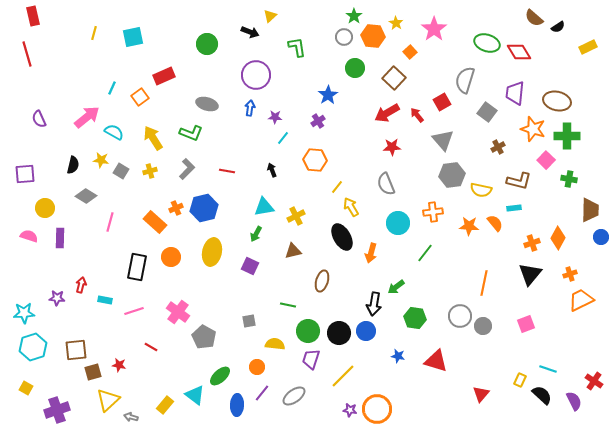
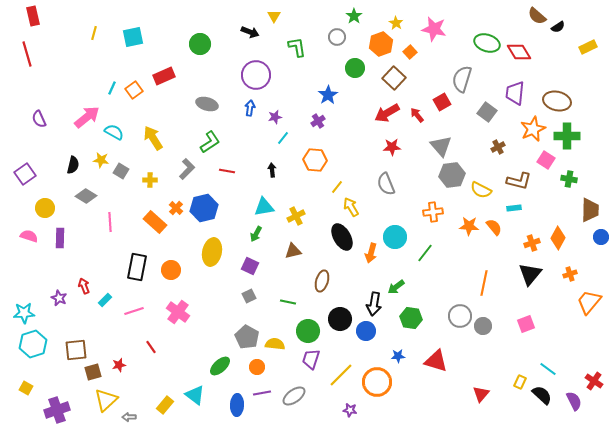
yellow triangle at (270, 16): moved 4 px right; rotated 16 degrees counterclockwise
brown semicircle at (534, 18): moved 3 px right, 2 px up
pink star at (434, 29): rotated 25 degrees counterclockwise
orange hexagon at (373, 36): moved 8 px right, 8 px down; rotated 25 degrees counterclockwise
gray circle at (344, 37): moved 7 px left
green circle at (207, 44): moved 7 px left
gray semicircle at (465, 80): moved 3 px left, 1 px up
orange square at (140, 97): moved 6 px left, 7 px up
purple star at (275, 117): rotated 16 degrees counterclockwise
orange star at (533, 129): rotated 30 degrees clockwise
green L-shape at (191, 133): moved 19 px right, 9 px down; rotated 55 degrees counterclockwise
gray triangle at (443, 140): moved 2 px left, 6 px down
pink square at (546, 160): rotated 12 degrees counterclockwise
black arrow at (272, 170): rotated 16 degrees clockwise
yellow cross at (150, 171): moved 9 px down; rotated 16 degrees clockwise
purple square at (25, 174): rotated 30 degrees counterclockwise
yellow semicircle at (481, 190): rotated 15 degrees clockwise
orange cross at (176, 208): rotated 24 degrees counterclockwise
pink line at (110, 222): rotated 18 degrees counterclockwise
cyan circle at (398, 223): moved 3 px left, 14 px down
orange semicircle at (495, 223): moved 1 px left, 4 px down
orange circle at (171, 257): moved 13 px down
red arrow at (81, 285): moved 3 px right, 1 px down; rotated 35 degrees counterclockwise
purple star at (57, 298): moved 2 px right; rotated 21 degrees clockwise
cyan rectangle at (105, 300): rotated 56 degrees counterclockwise
orange trapezoid at (581, 300): moved 8 px right, 2 px down; rotated 24 degrees counterclockwise
green line at (288, 305): moved 3 px up
green hexagon at (415, 318): moved 4 px left
gray square at (249, 321): moved 25 px up; rotated 16 degrees counterclockwise
black circle at (339, 333): moved 1 px right, 14 px up
gray pentagon at (204, 337): moved 43 px right
cyan hexagon at (33, 347): moved 3 px up
red line at (151, 347): rotated 24 degrees clockwise
blue star at (398, 356): rotated 16 degrees counterclockwise
red star at (119, 365): rotated 24 degrees counterclockwise
cyan line at (548, 369): rotated 18 degrees clockwise
green ellipse at (220, 376): moved 10 px up
yellow line at (343, 376): moved 2 px left, 1 px up
yellow rectangle at (520, 380): moved 2 px down
purple line at (262, 393): rotated 42 degrees clockwise
yellow triangle at (108, 400): moved 2 px left
orange circle at (377, 409): moved 27 px up
gray arrow at (131, 417): moved 2 px left; rotated 16 degrees counterclockwise
